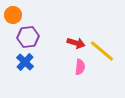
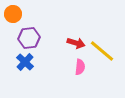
orange circle: moved 1 px up
purple hexagon: moved 1 px right, 1 px down
